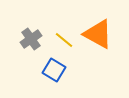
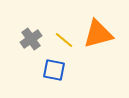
orange triangle: rotated 44 degrees counterclockwise
blue square: rotated 20 degrees counterclockwise
